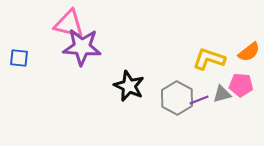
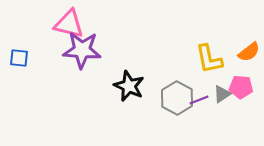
purple star: moved 3 px down
yellow L-shape: rotated 120 degrees counterclockwise
pink pentagon: moved 2 px down
gray triangle: rotated 18 degrees counterclockwise
